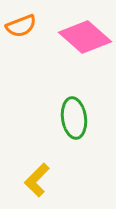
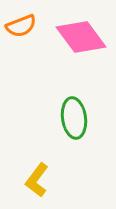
pink diamond: moved 4 px left; rotated 12 degrees clockwise
yellow L-shape: rotated 8 degrees counterclockwise
